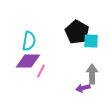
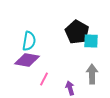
purple diamond: moved 1 px left, 1 px up; rotated 10 degrees clockwise
pink line: moved 3 px right, 8 px down
purple arrow: moved 13 px left; rotated 88 degrees clockwise
